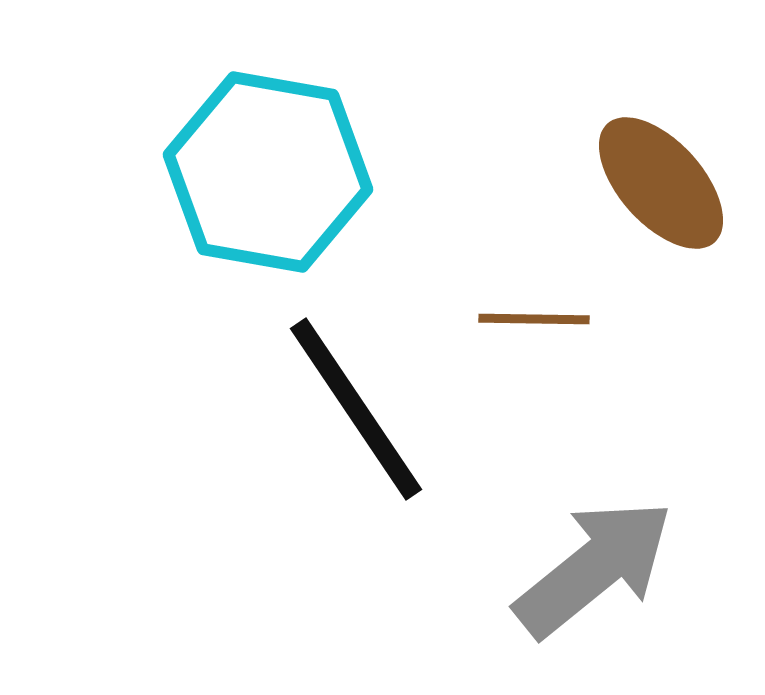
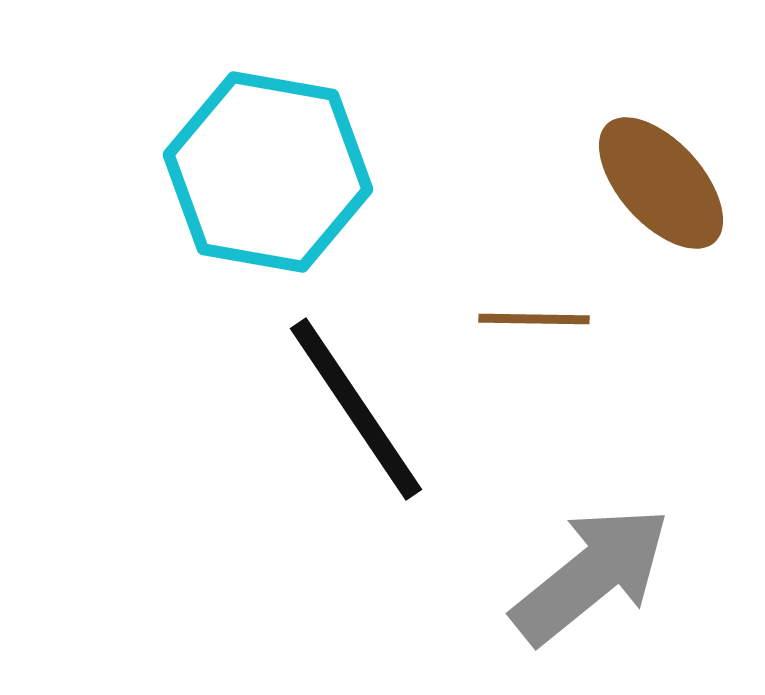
gray arrow: moved 3 px left, 7 px down
